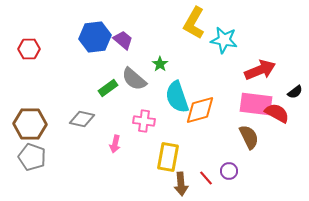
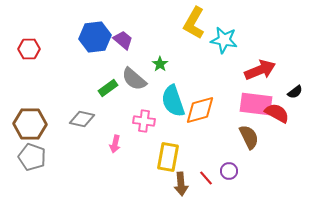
cyan semicircle: moved 4 px left, 4 px down
